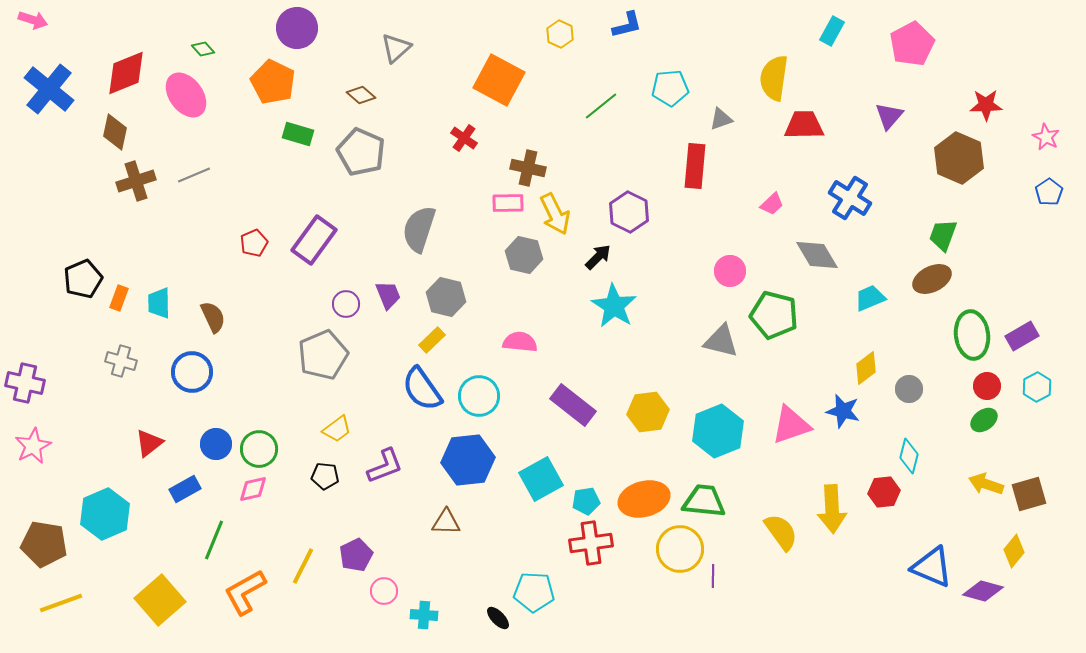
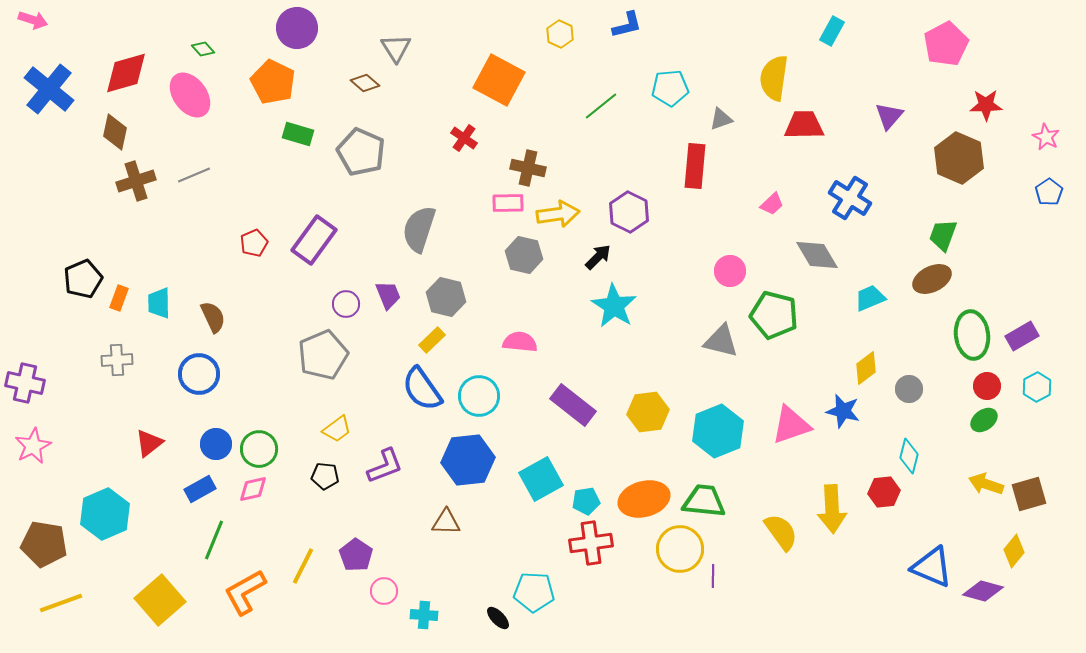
pink pentagon at (912, 44): moved 34 px right
gray triangle at (396, 48): rotated 20 degrees counterclockwise
red diamond at (126, 73): rotated 6 degrees clockwise
pink ellipse at (186, 95): moved 4 px right
brown diamond at (361, 95): moved 4 px right, 12 px up
yellow arrow at (555, 214): moved 3 px right; rotated 72 degrees counterclockwise
gray cross at (121, 361): moved 4 px left, 1 px up; rotated 20 degrees counterclockwise
blue circle at (192, 372): moved 7 px right, 2 px down
blue rectangle at (185, 489): moved 15 px right
purple pentagon at (356, 555): rotated 12 degrees counterclockwise
